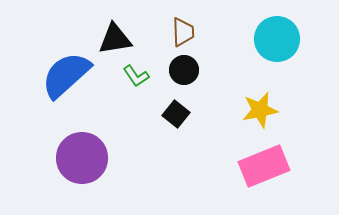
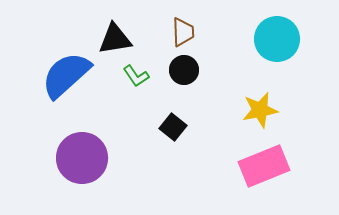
black square: moved 3 px left, 13 px down
